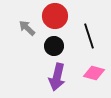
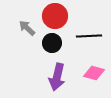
black line: rotated 75 degrees counterclockwise
black circle: moved 2 px left, 3 px up
